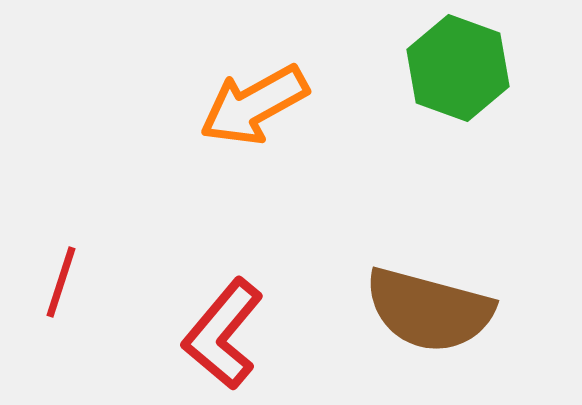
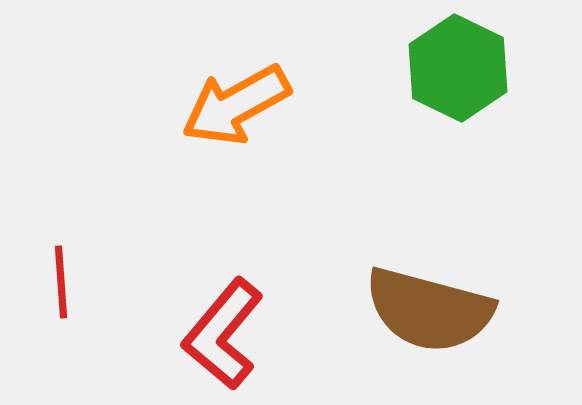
green hexagon: rotated 6 degrees clockwise
orange arrow: moved 18 px left
red line: rotated 22 degrees counterclockwise
